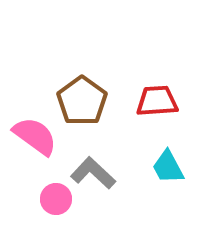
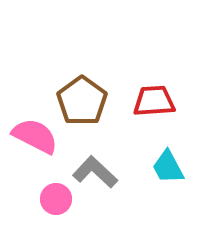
red trapezoid: moved 3 px left
pink semicircle: rotated 9 degrees counterclockwise
gray L-shape: moved 2 px right, 1 px up
